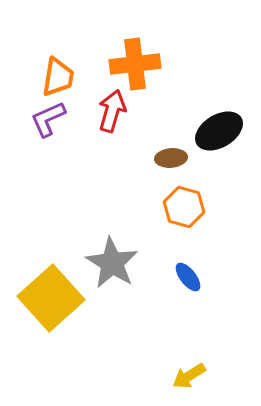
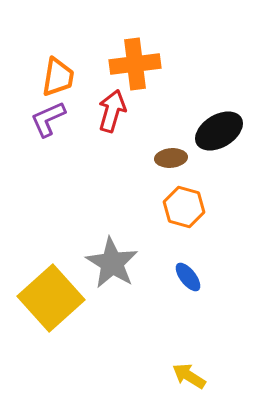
yellow arrow: rotated 64 degrees clockwise
